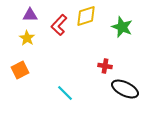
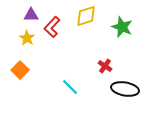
purple triangle: moved 1 px right
red L-shape: moved 7 px left, 2 px down
red cross: rotated 24 degrees clockwise
orange square: rotated 18 degrees counterclockwise
black ellipse: rotated 16 degrees counterclockwise
cyan line: moved 5 px right, 6 px up
